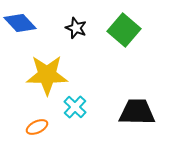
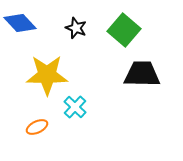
black trapezoid: moved 5 px right, 38 px up
